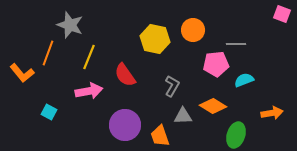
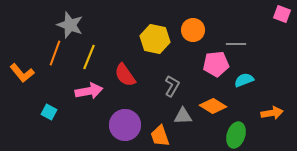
orange line: moved 7 px right
